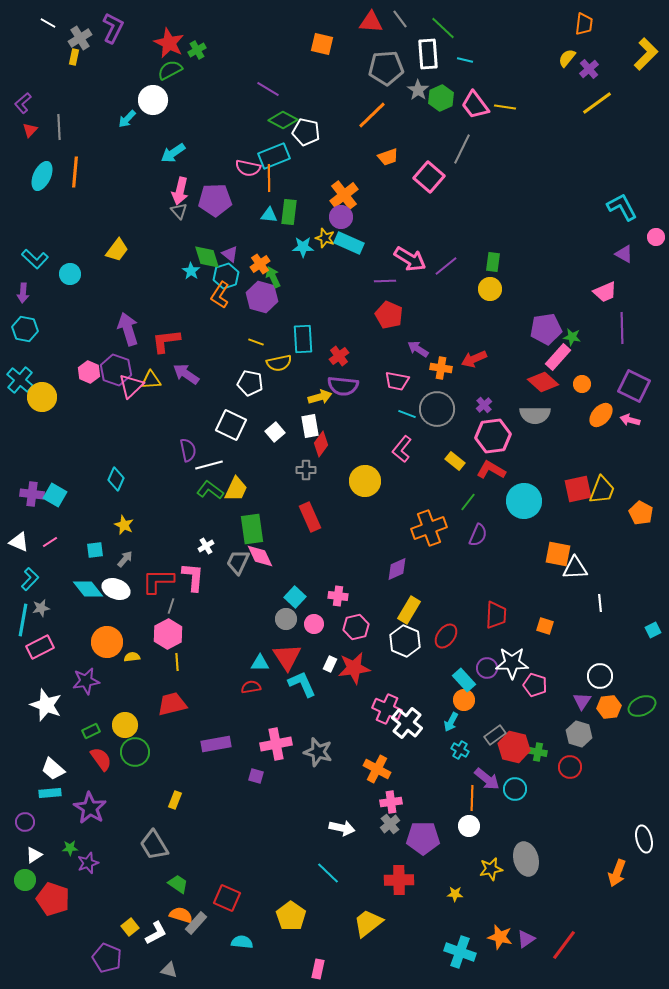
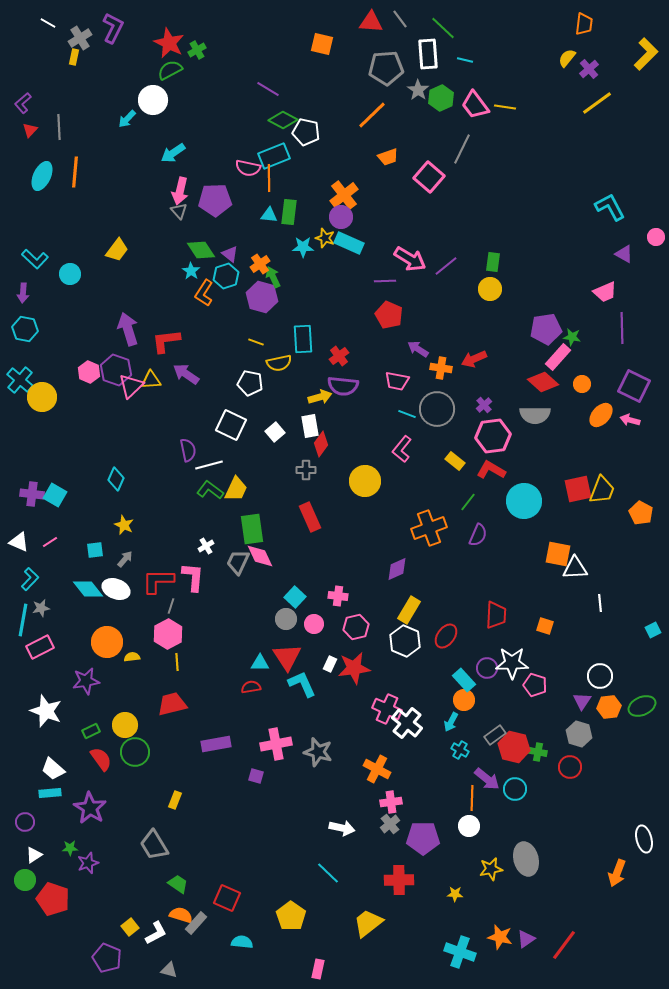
cyan L-shape at (622, 207): moved 12 px left
green diamond at (207, 257): moved 6 px left, 7 px up; rotated 16 degrees counterclockwise
orange L-shape at (220, 295): moved 16 px left, 2 px up
white star at (46, 705): moved 6 px down
